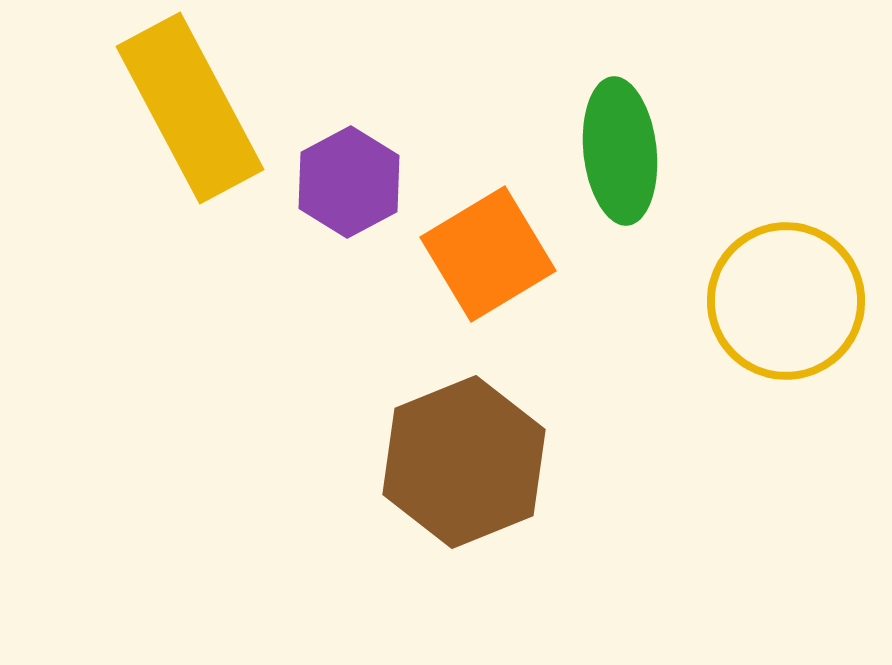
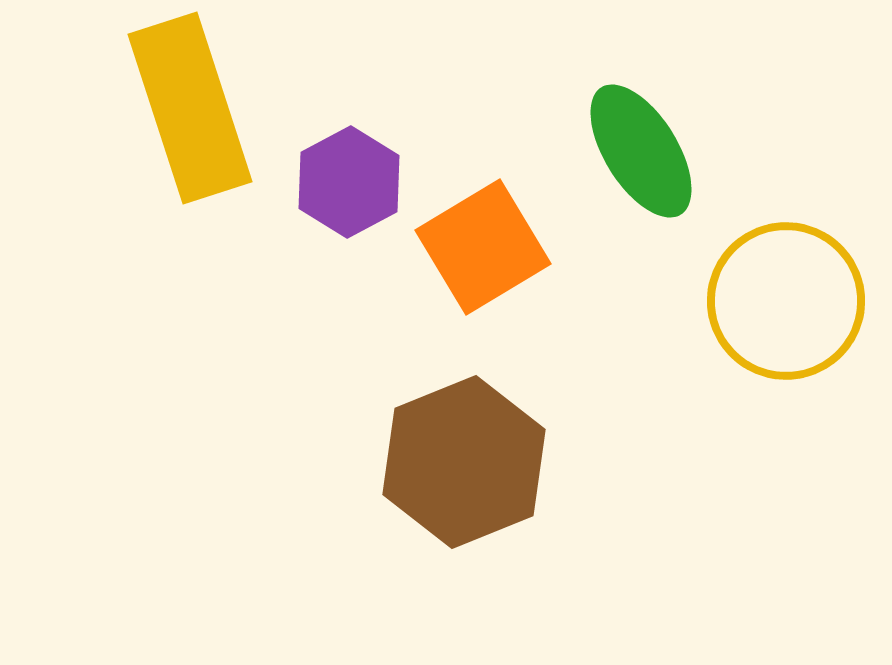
yellow rectangle: rotated 10 degrees clockwise
green ellipse: moved 21 px right; rotated 26 degrees counterclockwise
orange square: moved 5 px left, 7 px up
